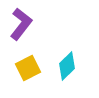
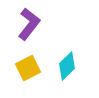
purple L-shape: moved 8 px right
